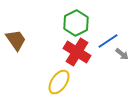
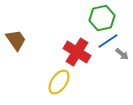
green hexagon: moved 26 px right, 5 px up; rotated 15 degrees clockwise
